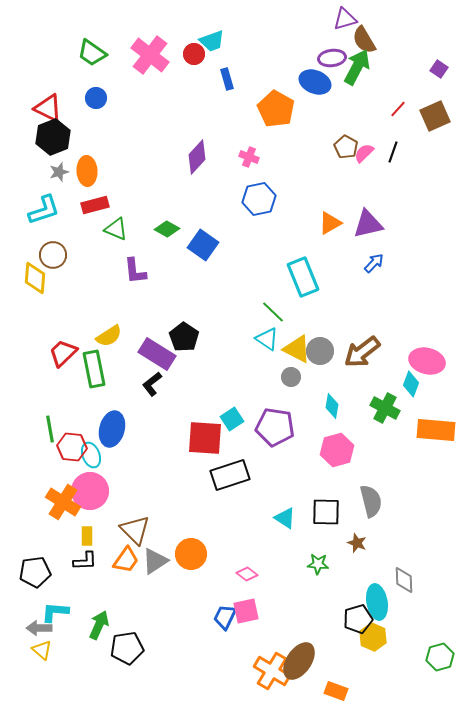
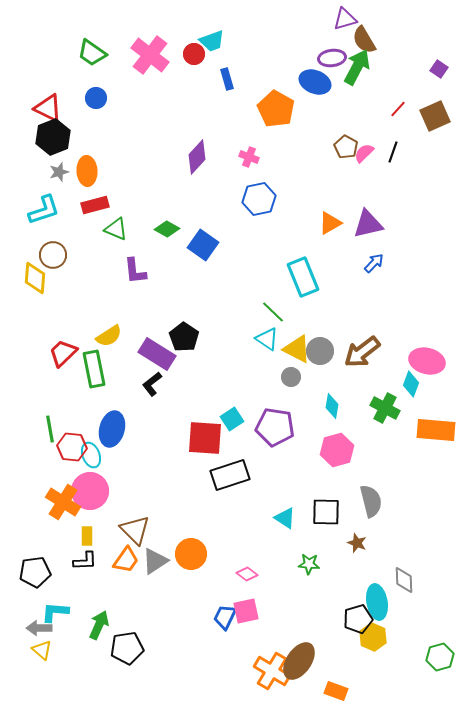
green star at (318, 564): moved 9 px left
